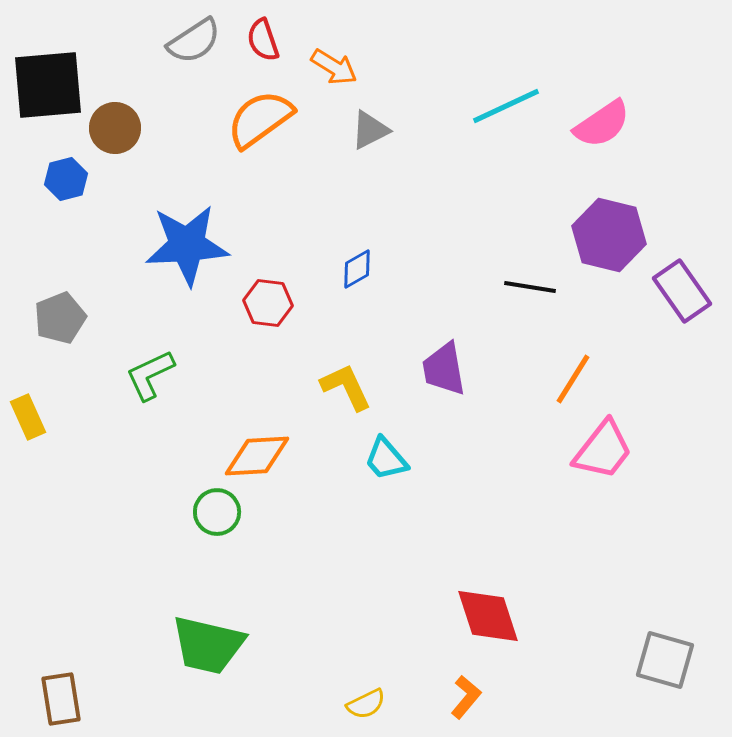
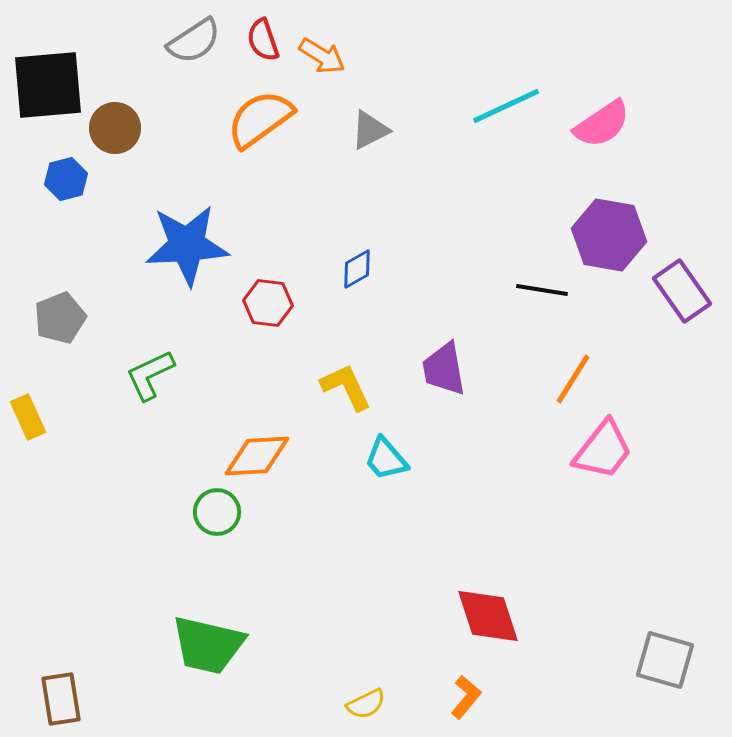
orange arrow: moved 12 px left, 11 px up
purple hexagon: rotated 4 degrees counterclockwise
black line: moved 12 px right, 3 px down
